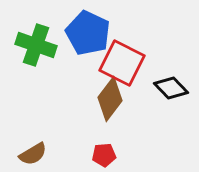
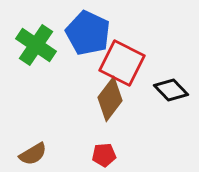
green cross: rotated 15 degrees clockwise
black diamond: moved 2 px down
